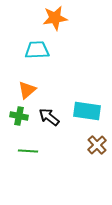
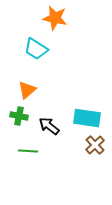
orange star: rotated 20 degrees clockwise
cyan trapezoid: moved 1 px left, 1 px up; rotated 145 degrees counterclockwise
cyan rectangle: moved 7 px down
black arrow: moved 9 px down
brown cross: moved 2 px left
